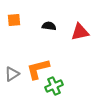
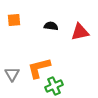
black semicircle: moved 2 px right
orange L-shape: moved 1 px right, 1 px up
gray triangle: rotated 28 degrees counterclockwise
